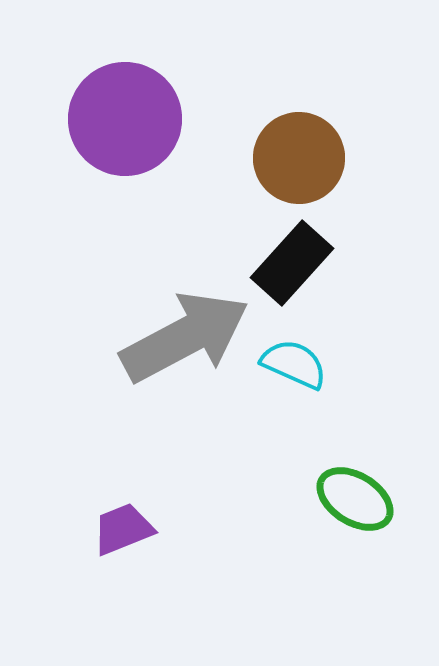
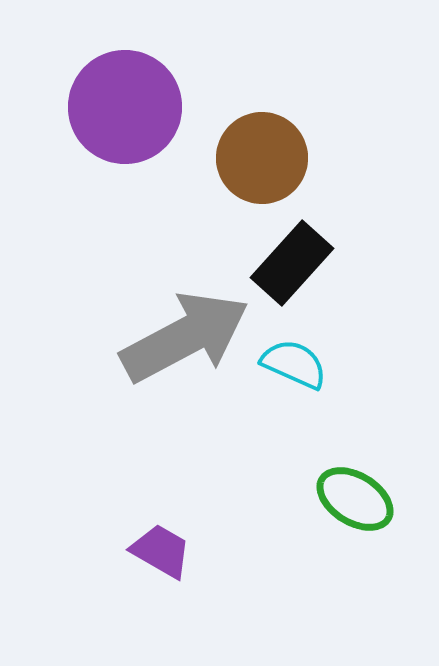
purple circle: moved 12 px up
brown circle: moved 37 px left
purple trapezoid: moved 38 px right, 22 px down; rotated 52 degrees clockwise
